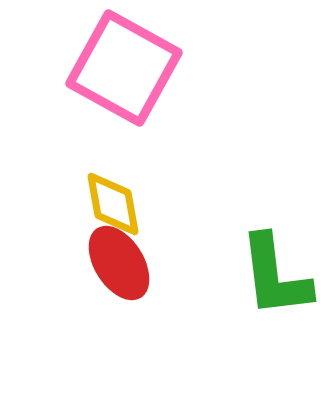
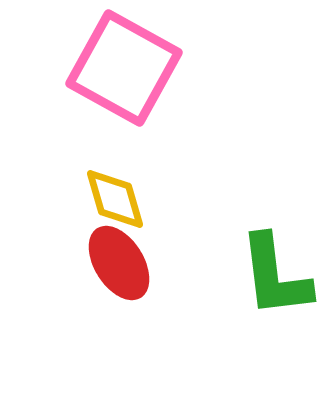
yellow diamond: moved 2 px right, 5 px up; rotated 6 degrees counterclockwise
